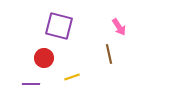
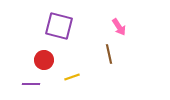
red circle: moved 2 px down
